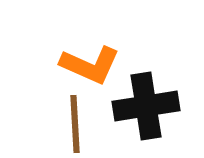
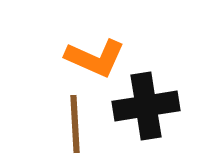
orange L-shape: moved 5 px right, 7 px up
